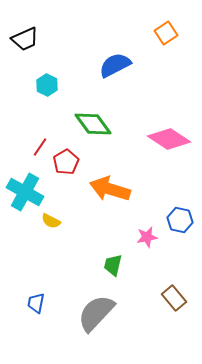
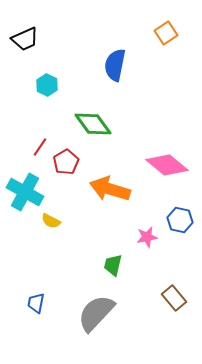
blue semicircle: rotated 52 degrees counterclockwise
pink diamond: moved 2 px left, 26 px down; rotated 6 degrees clockwise
